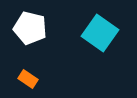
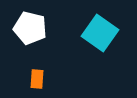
orange rectangle: moved 9 px right; rotated 60 degrees clockwise
